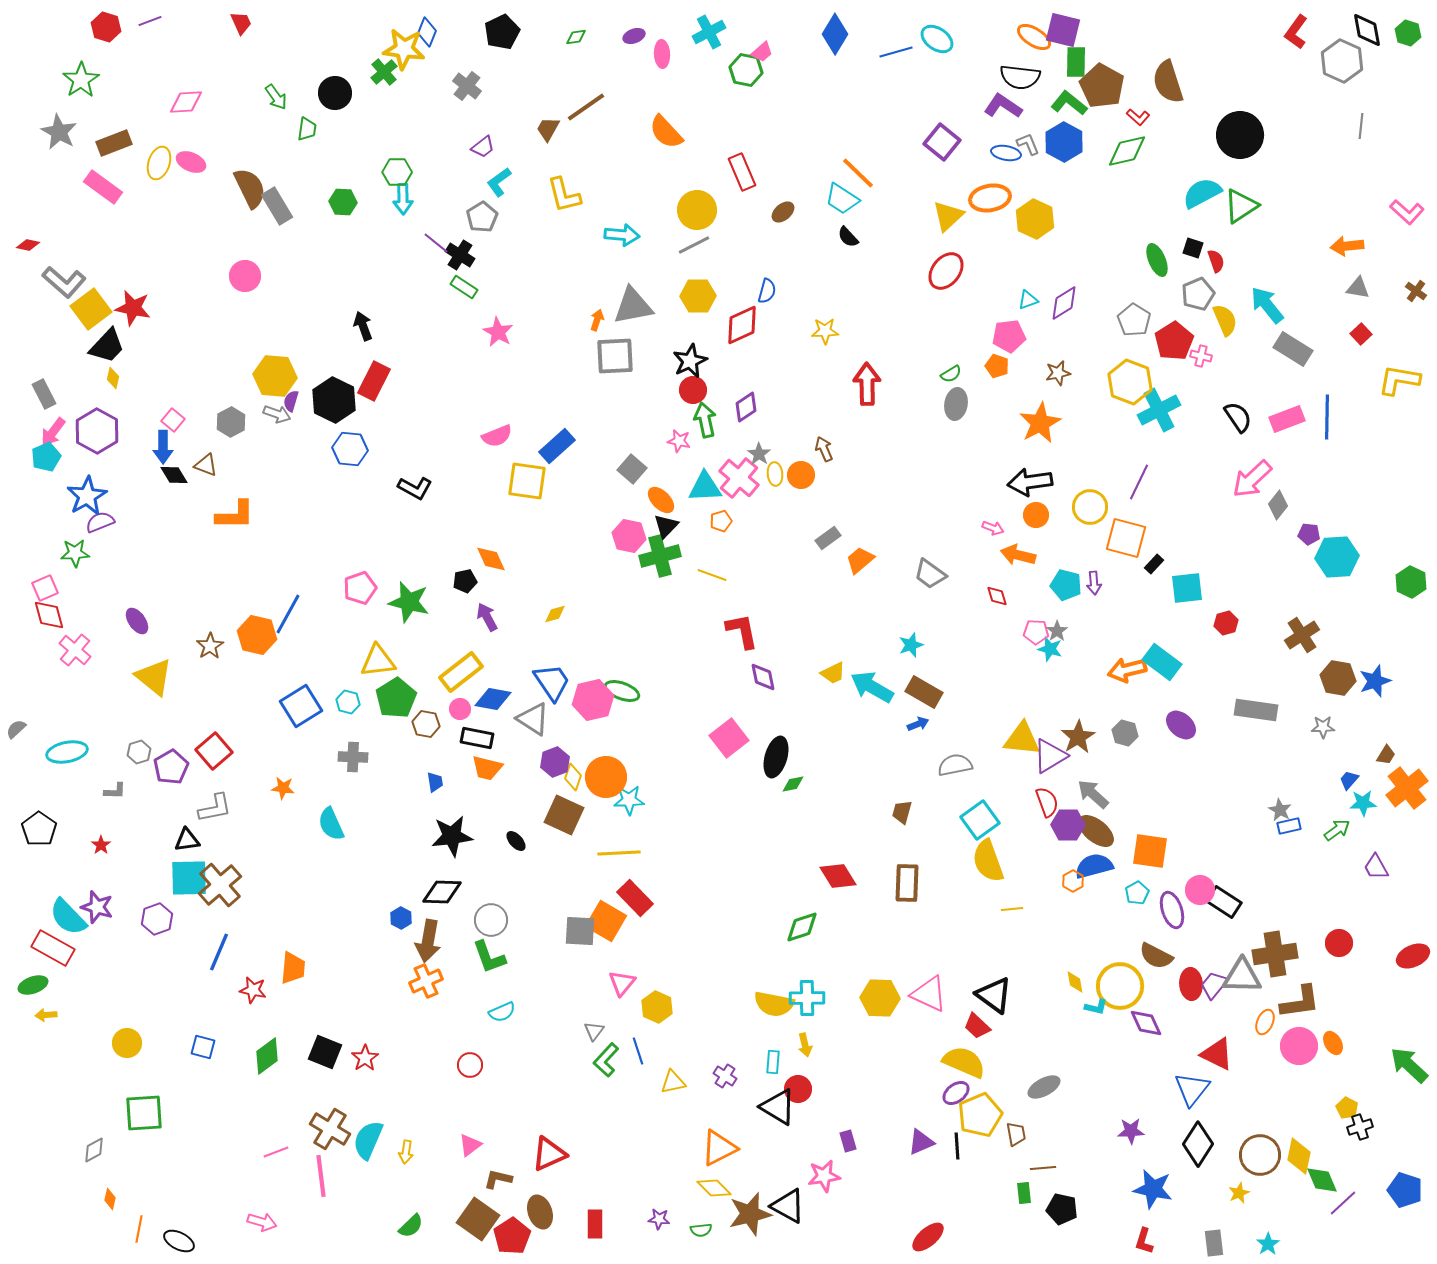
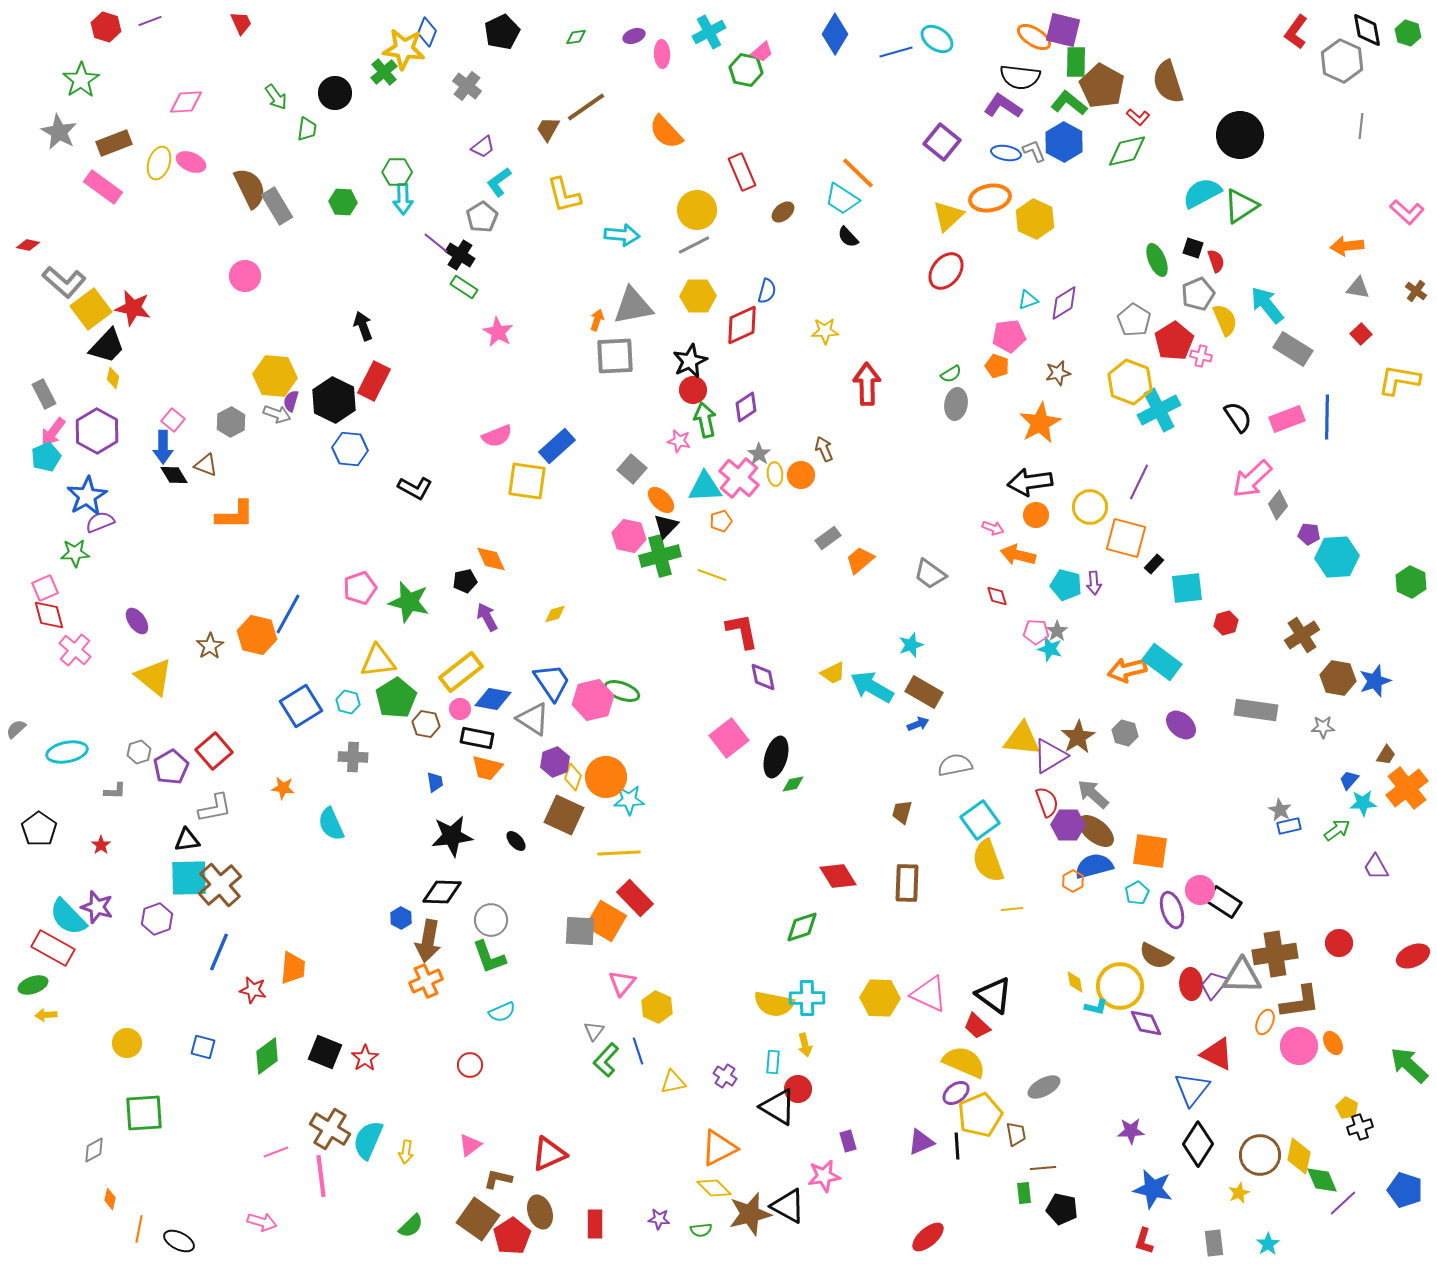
gray L-shape at (1028, 144): moved 6 px right, 7 px down
